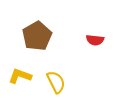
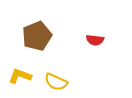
brown pentagon: rotated 8 degrees clockwise
yellow semicircle: rotated 140 degrees clockwise
